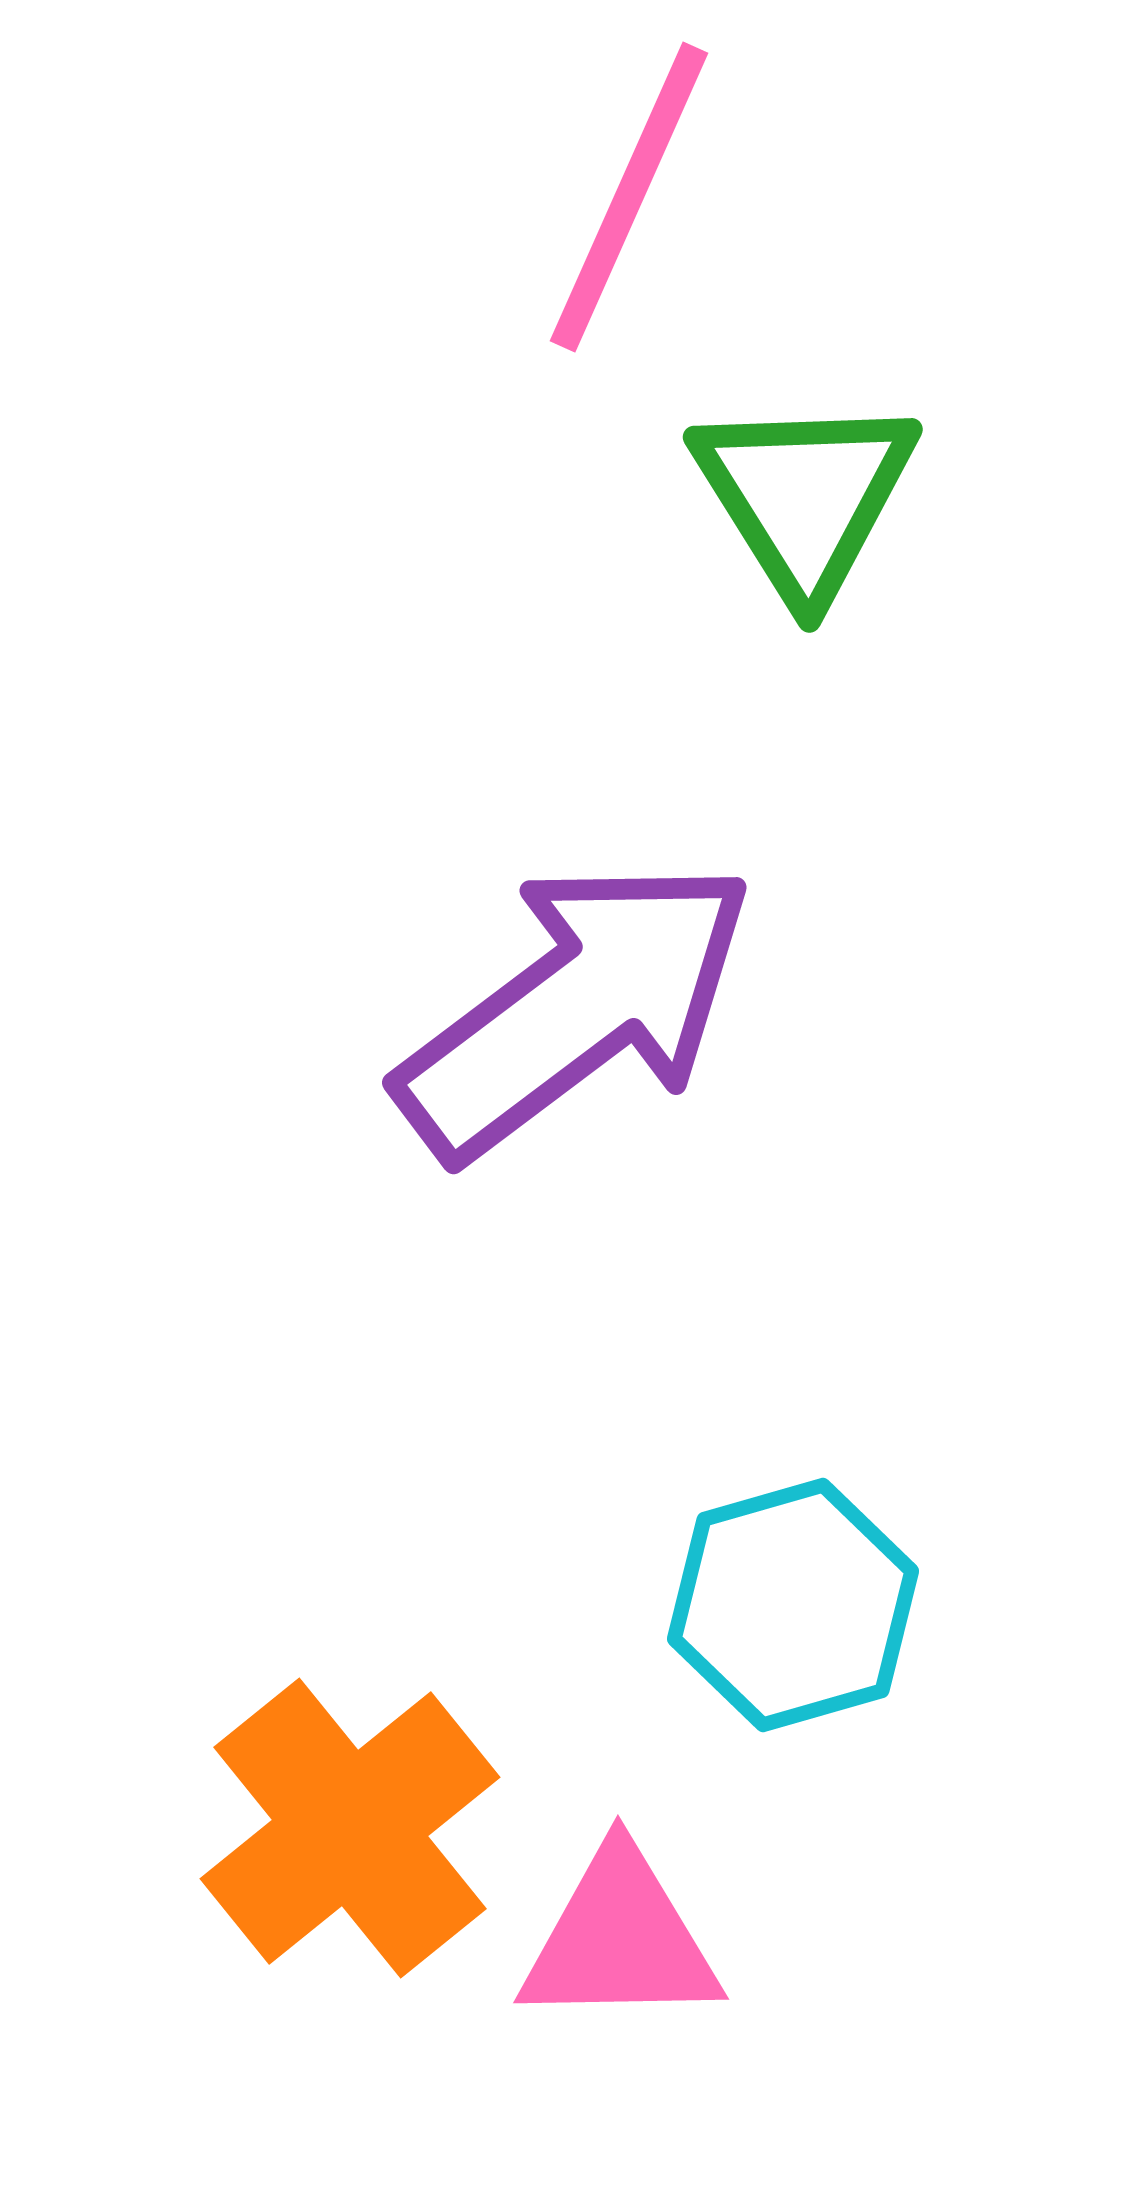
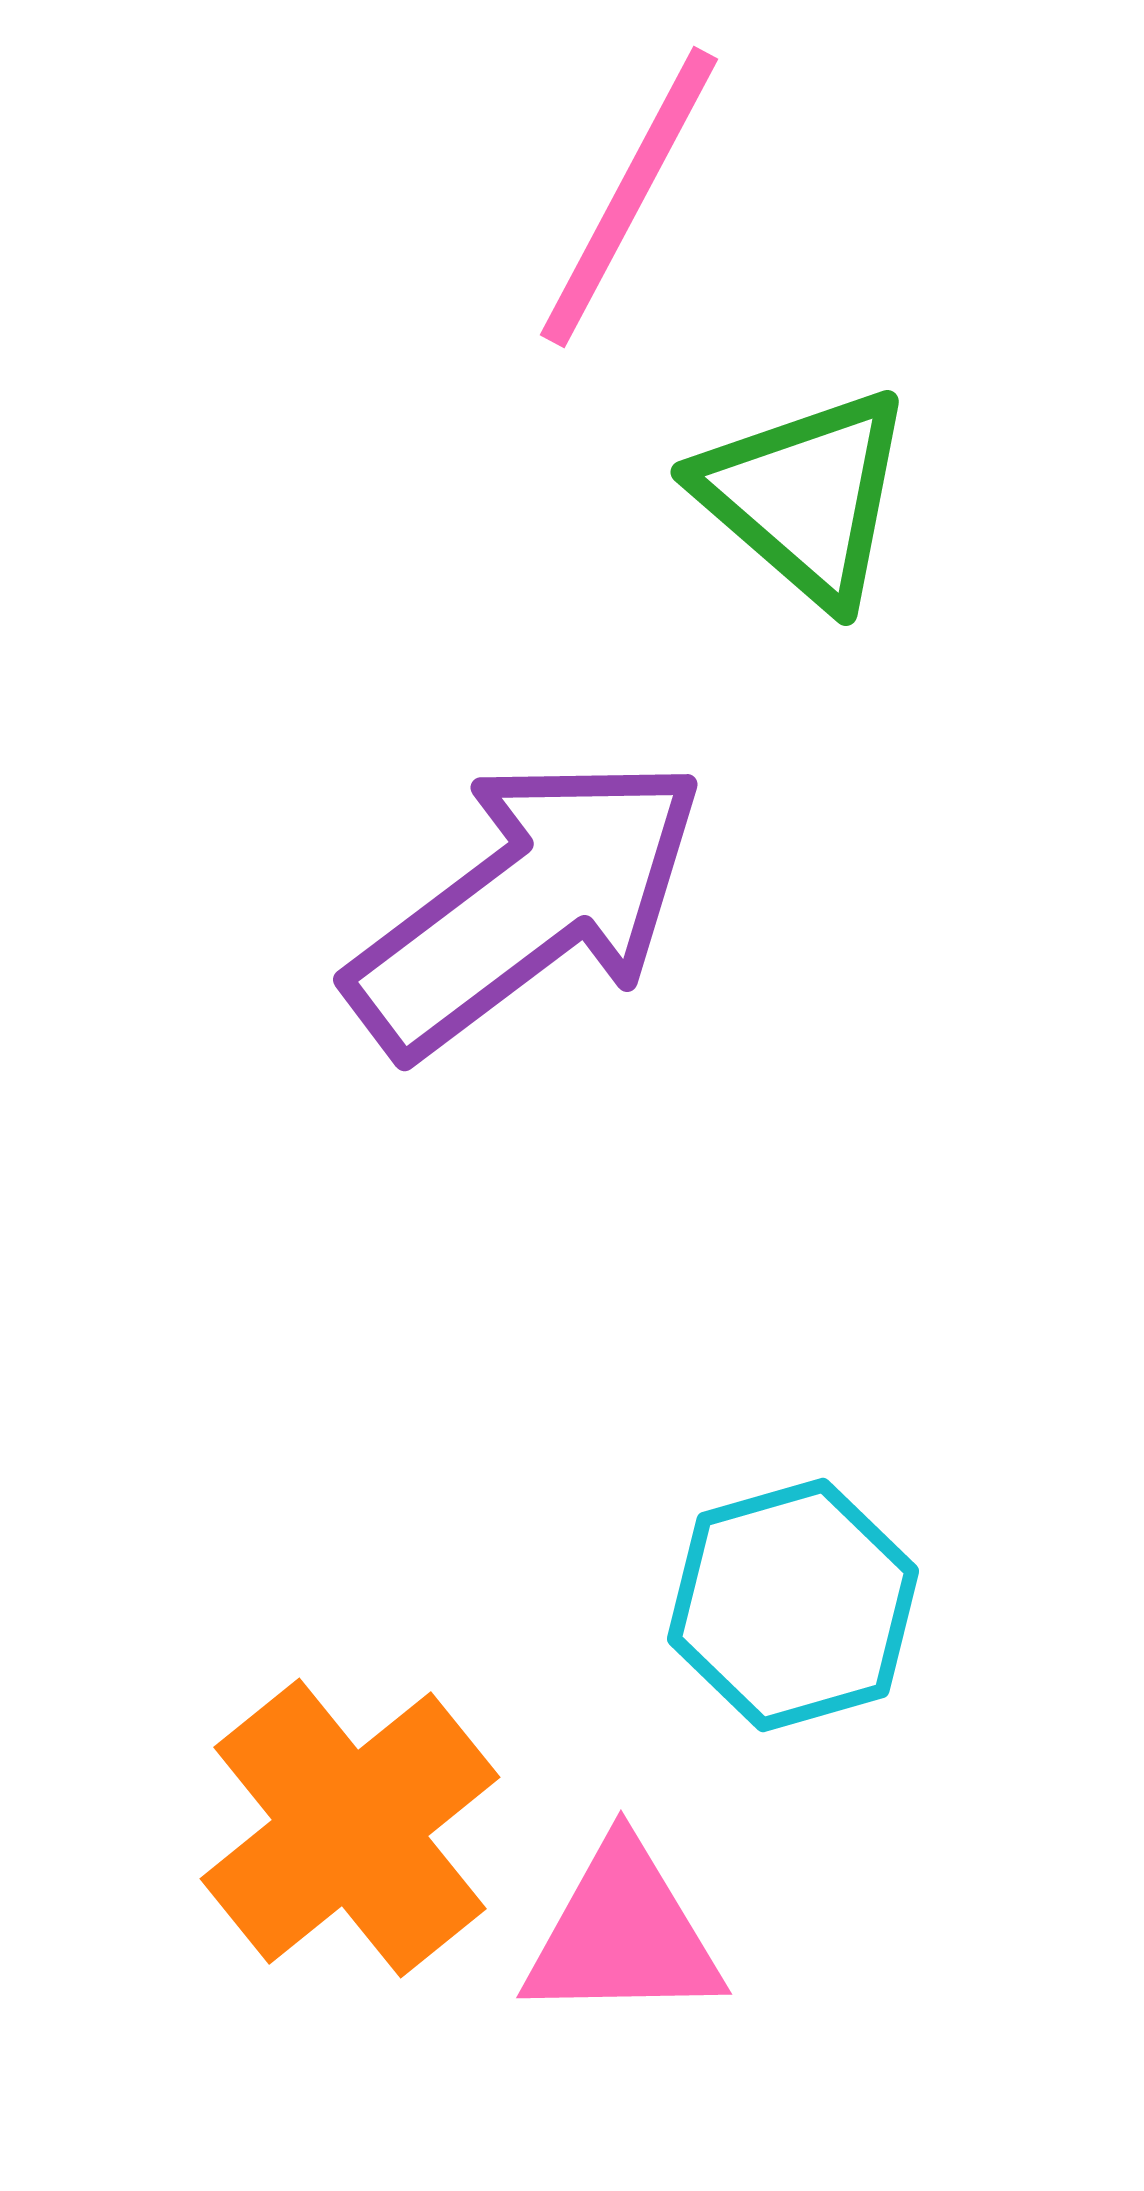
pink line: rotated 4 degrees clockwise
green triangle: rotated 17 degrees counterclockwise
purple arrow: moved 49 px left, 103 px up
pink triangle: moved 3 px right, 5 px up
